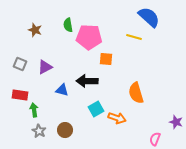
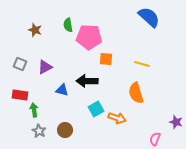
yellow line: moved 8 px right, 27 px down
